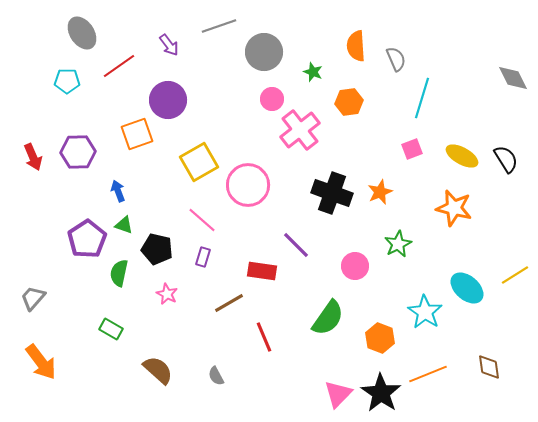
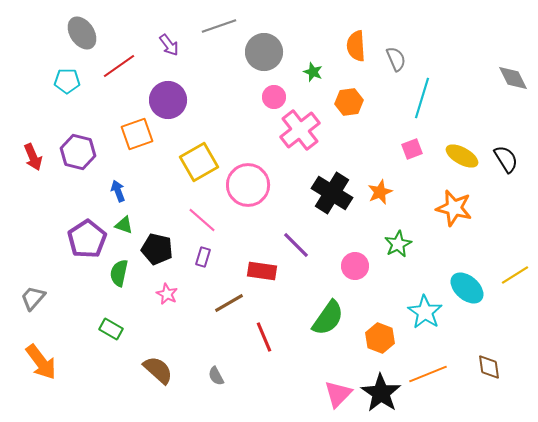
pink circle at (272, 99): moved 2 px right, 2 px up
purple hexagon at (78, 152): rotated 16 degrees clockwise
black cross at (332, 193): rotated 12 degrees clockwise
